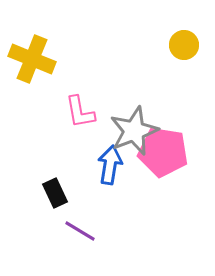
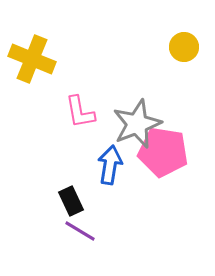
yellow circle: moved 2 px down
gray star: moved 3 px right, 7 px up
black rectangle: moved 16 px right, 8 px down
